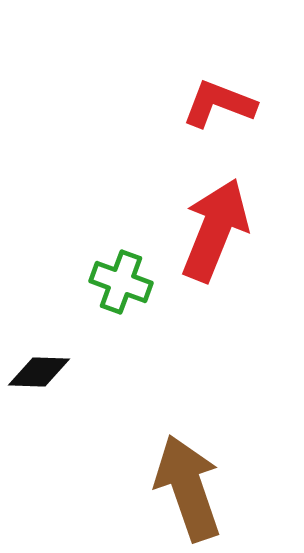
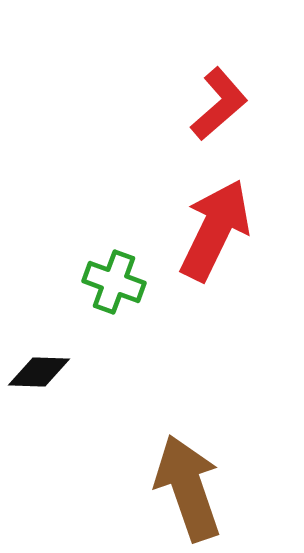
red L-shape: rotated 118 degrees clockwise
red arrow: rotated 4 degrees clockwise
green cross: moved 7 px left
